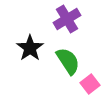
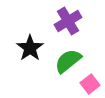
purple cross: moved 1 px right, 2 px down
green semicircle: rotated 96 degrees counterclockwise
